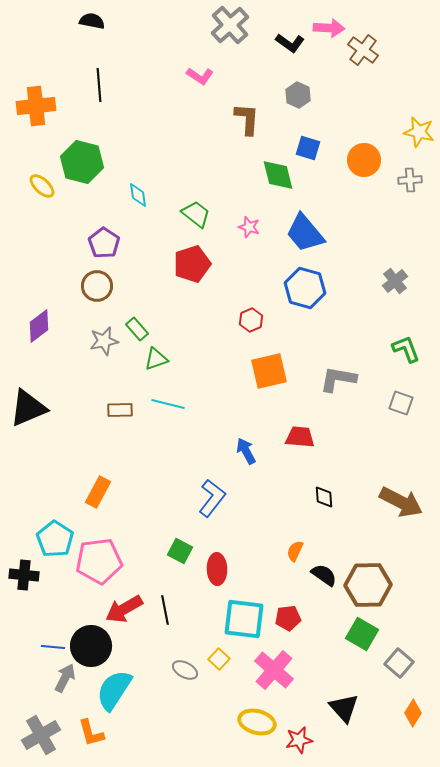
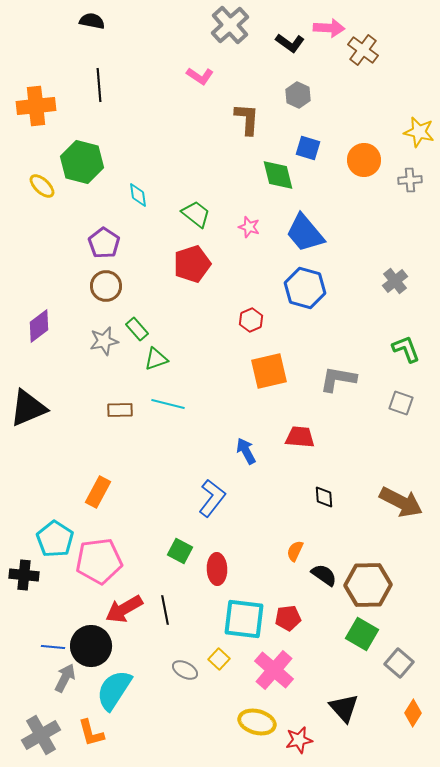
brown circle at (97, 286): moved 9 px right
